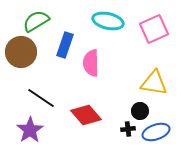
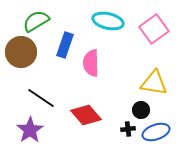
pink square: rotated 12 degrees counterclockwise
black circle: moved 1 px right, 1 px up
